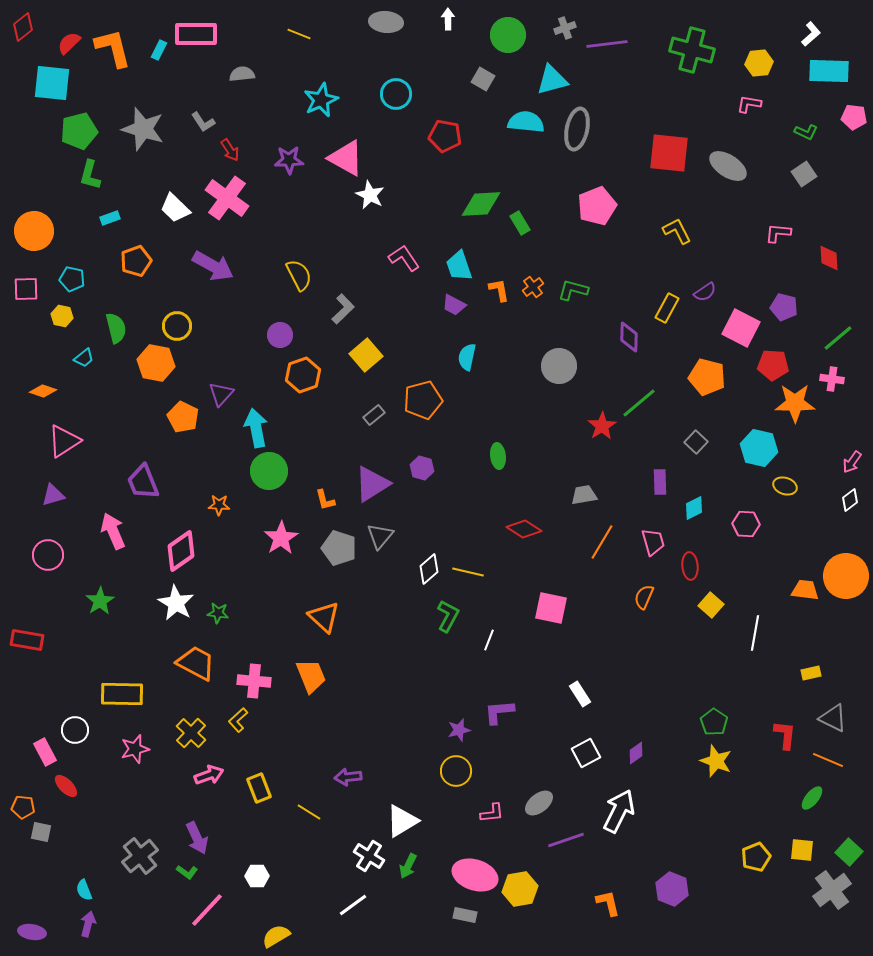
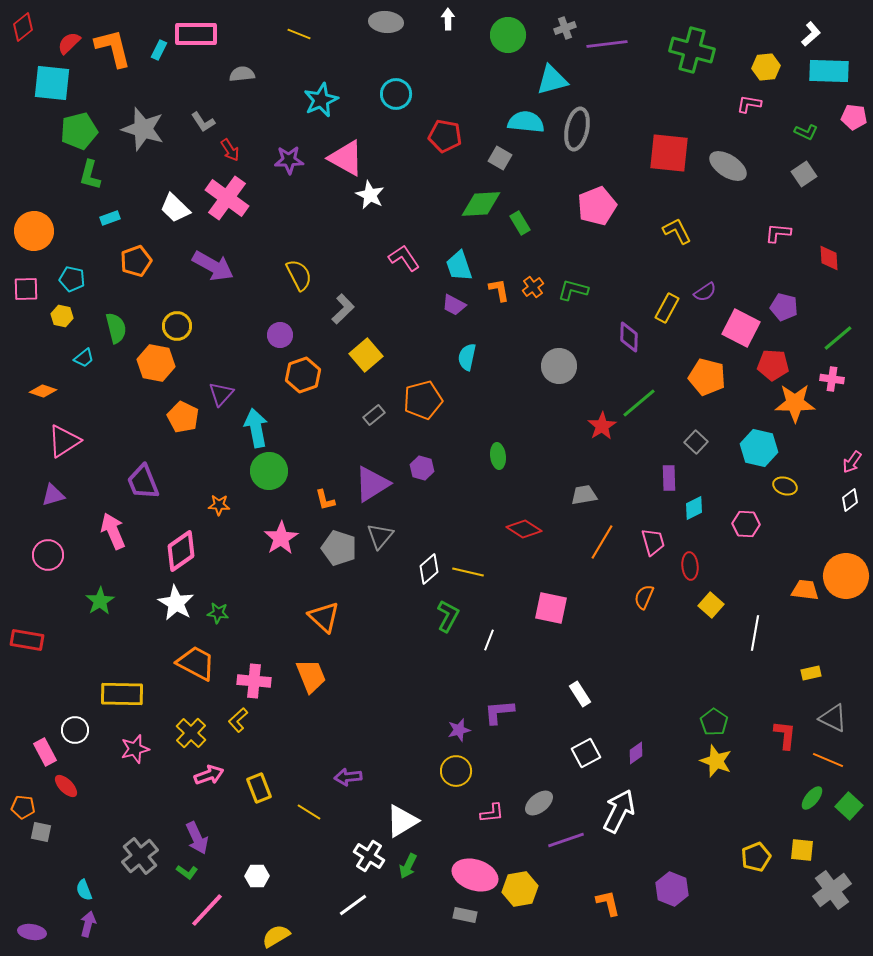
yellow hexagon at (759, 63): moved 7 px right, 4 px down
gray square at (483, 79): moved 17 px right, 79 px down
purple rectangle at (660, 482): moved 9 px right, 4 px up
green square at (849, 852): moved 46 px up
